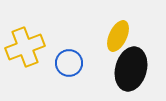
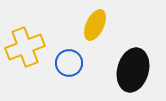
yellow ellipse: moved 23 px left, 11 px up
black ellipse: moved 2 px right, 1 px down
